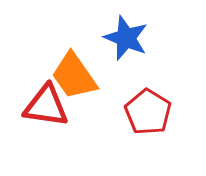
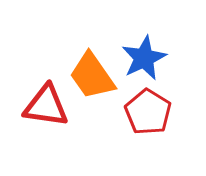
blue star: moved 18 px right, 20 px down; rotated 24 degrees clockwise
orange trapezoid: moved 18 px right
